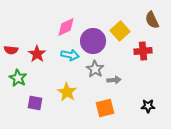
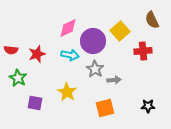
pink diamond: moved 2 px right, 1 px down
red star: rotated 18 degrees clockwise
